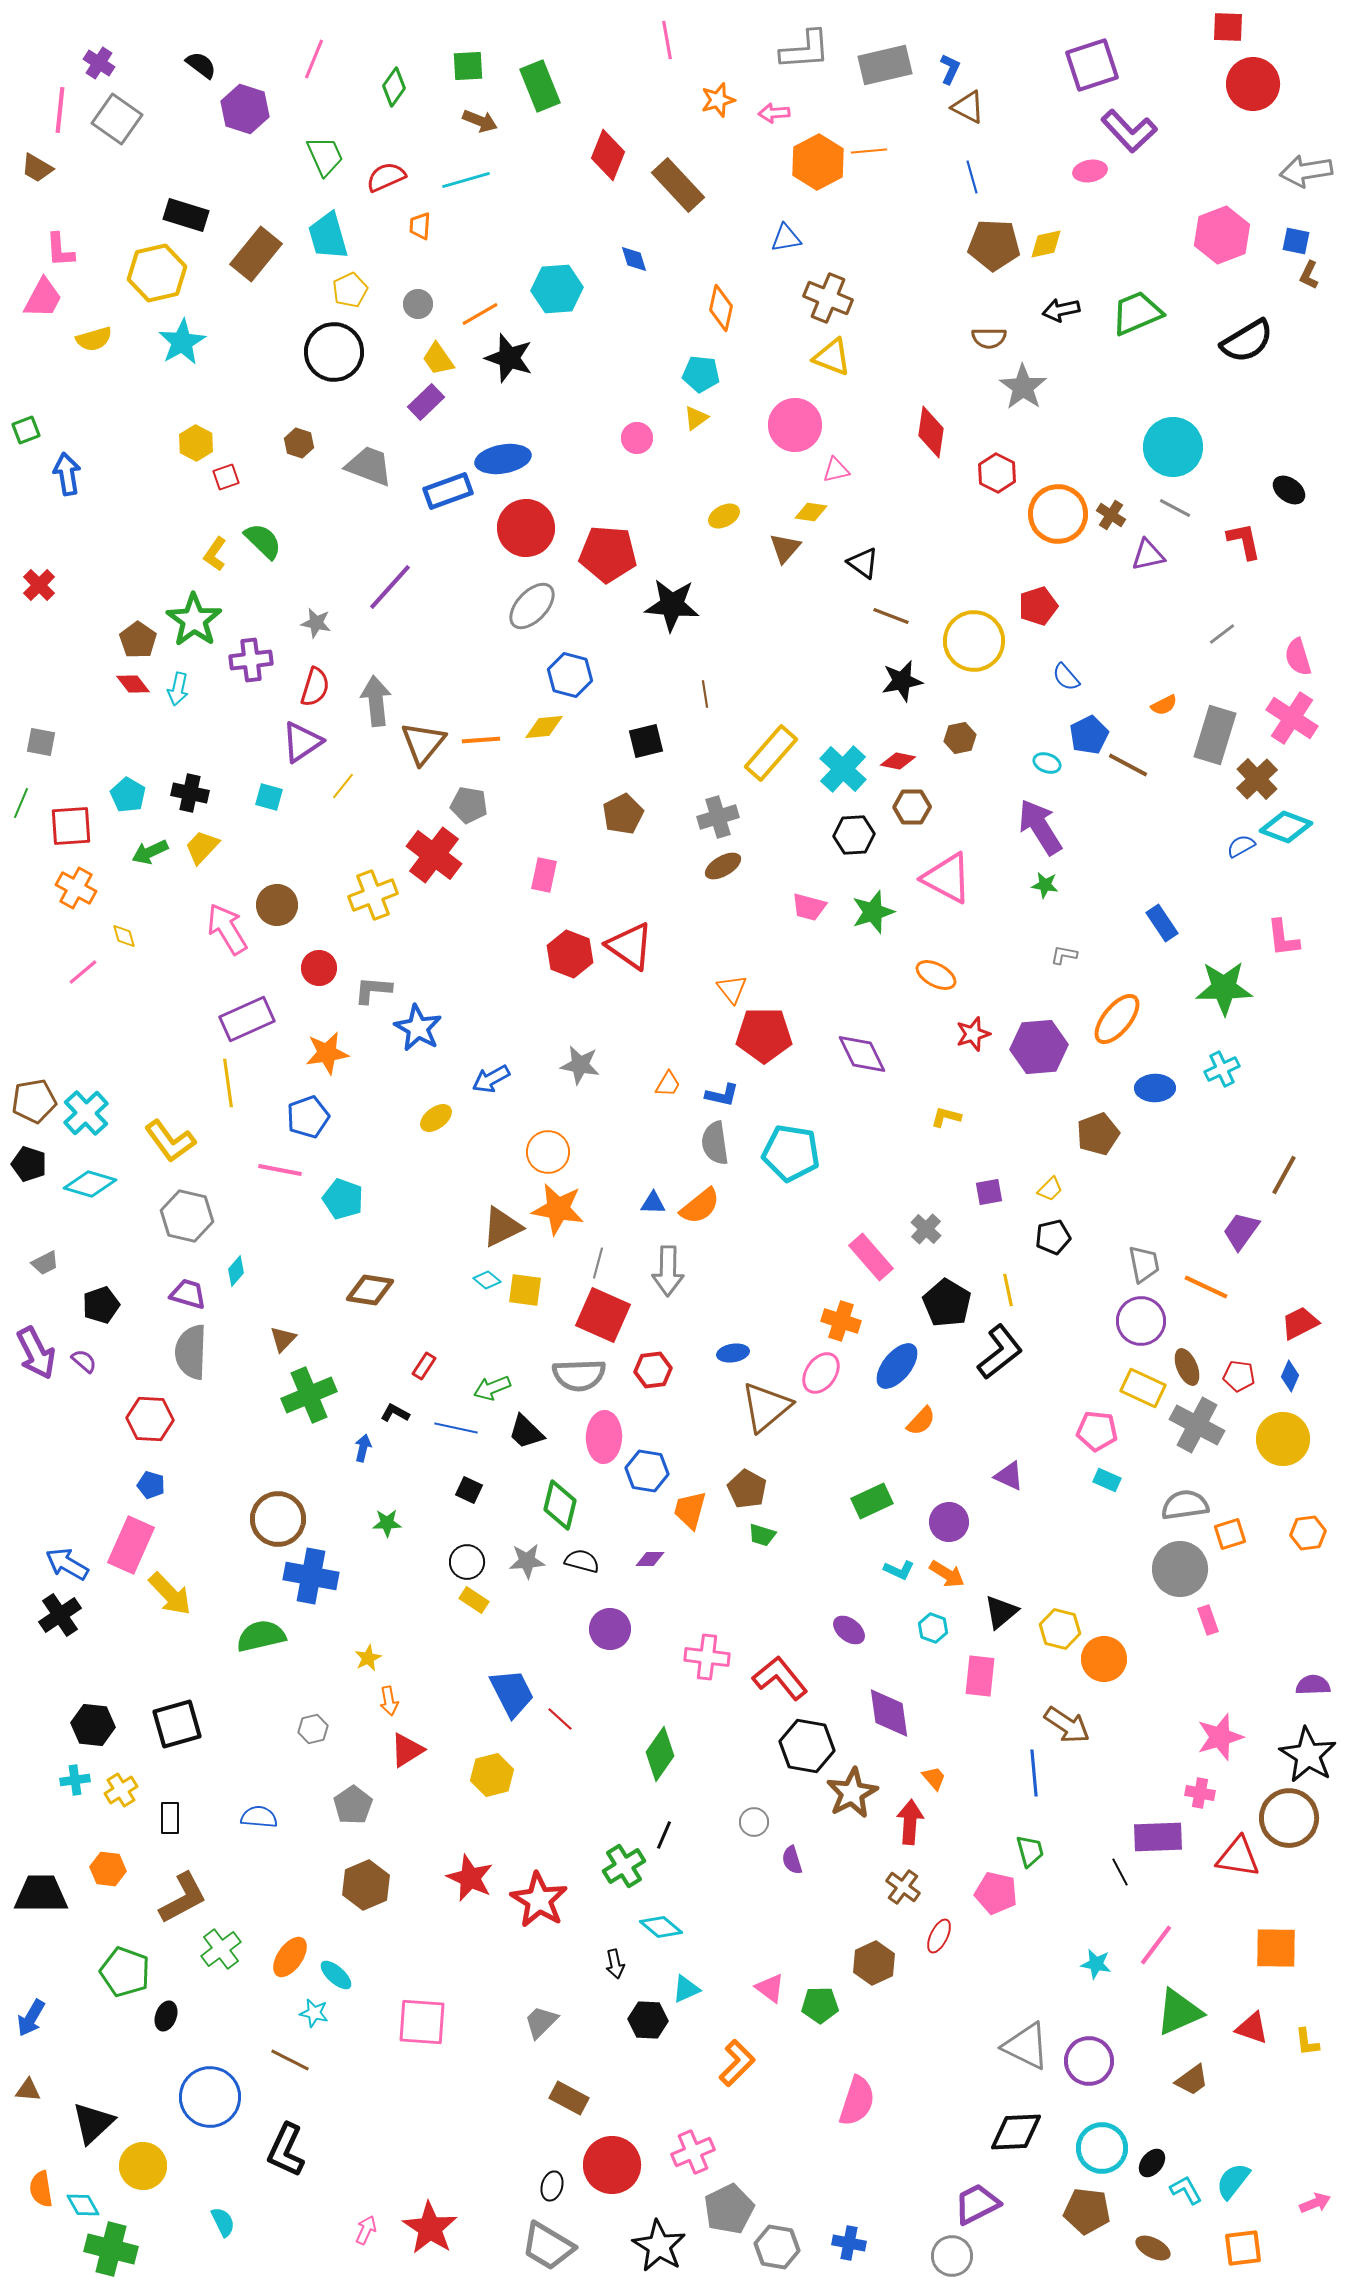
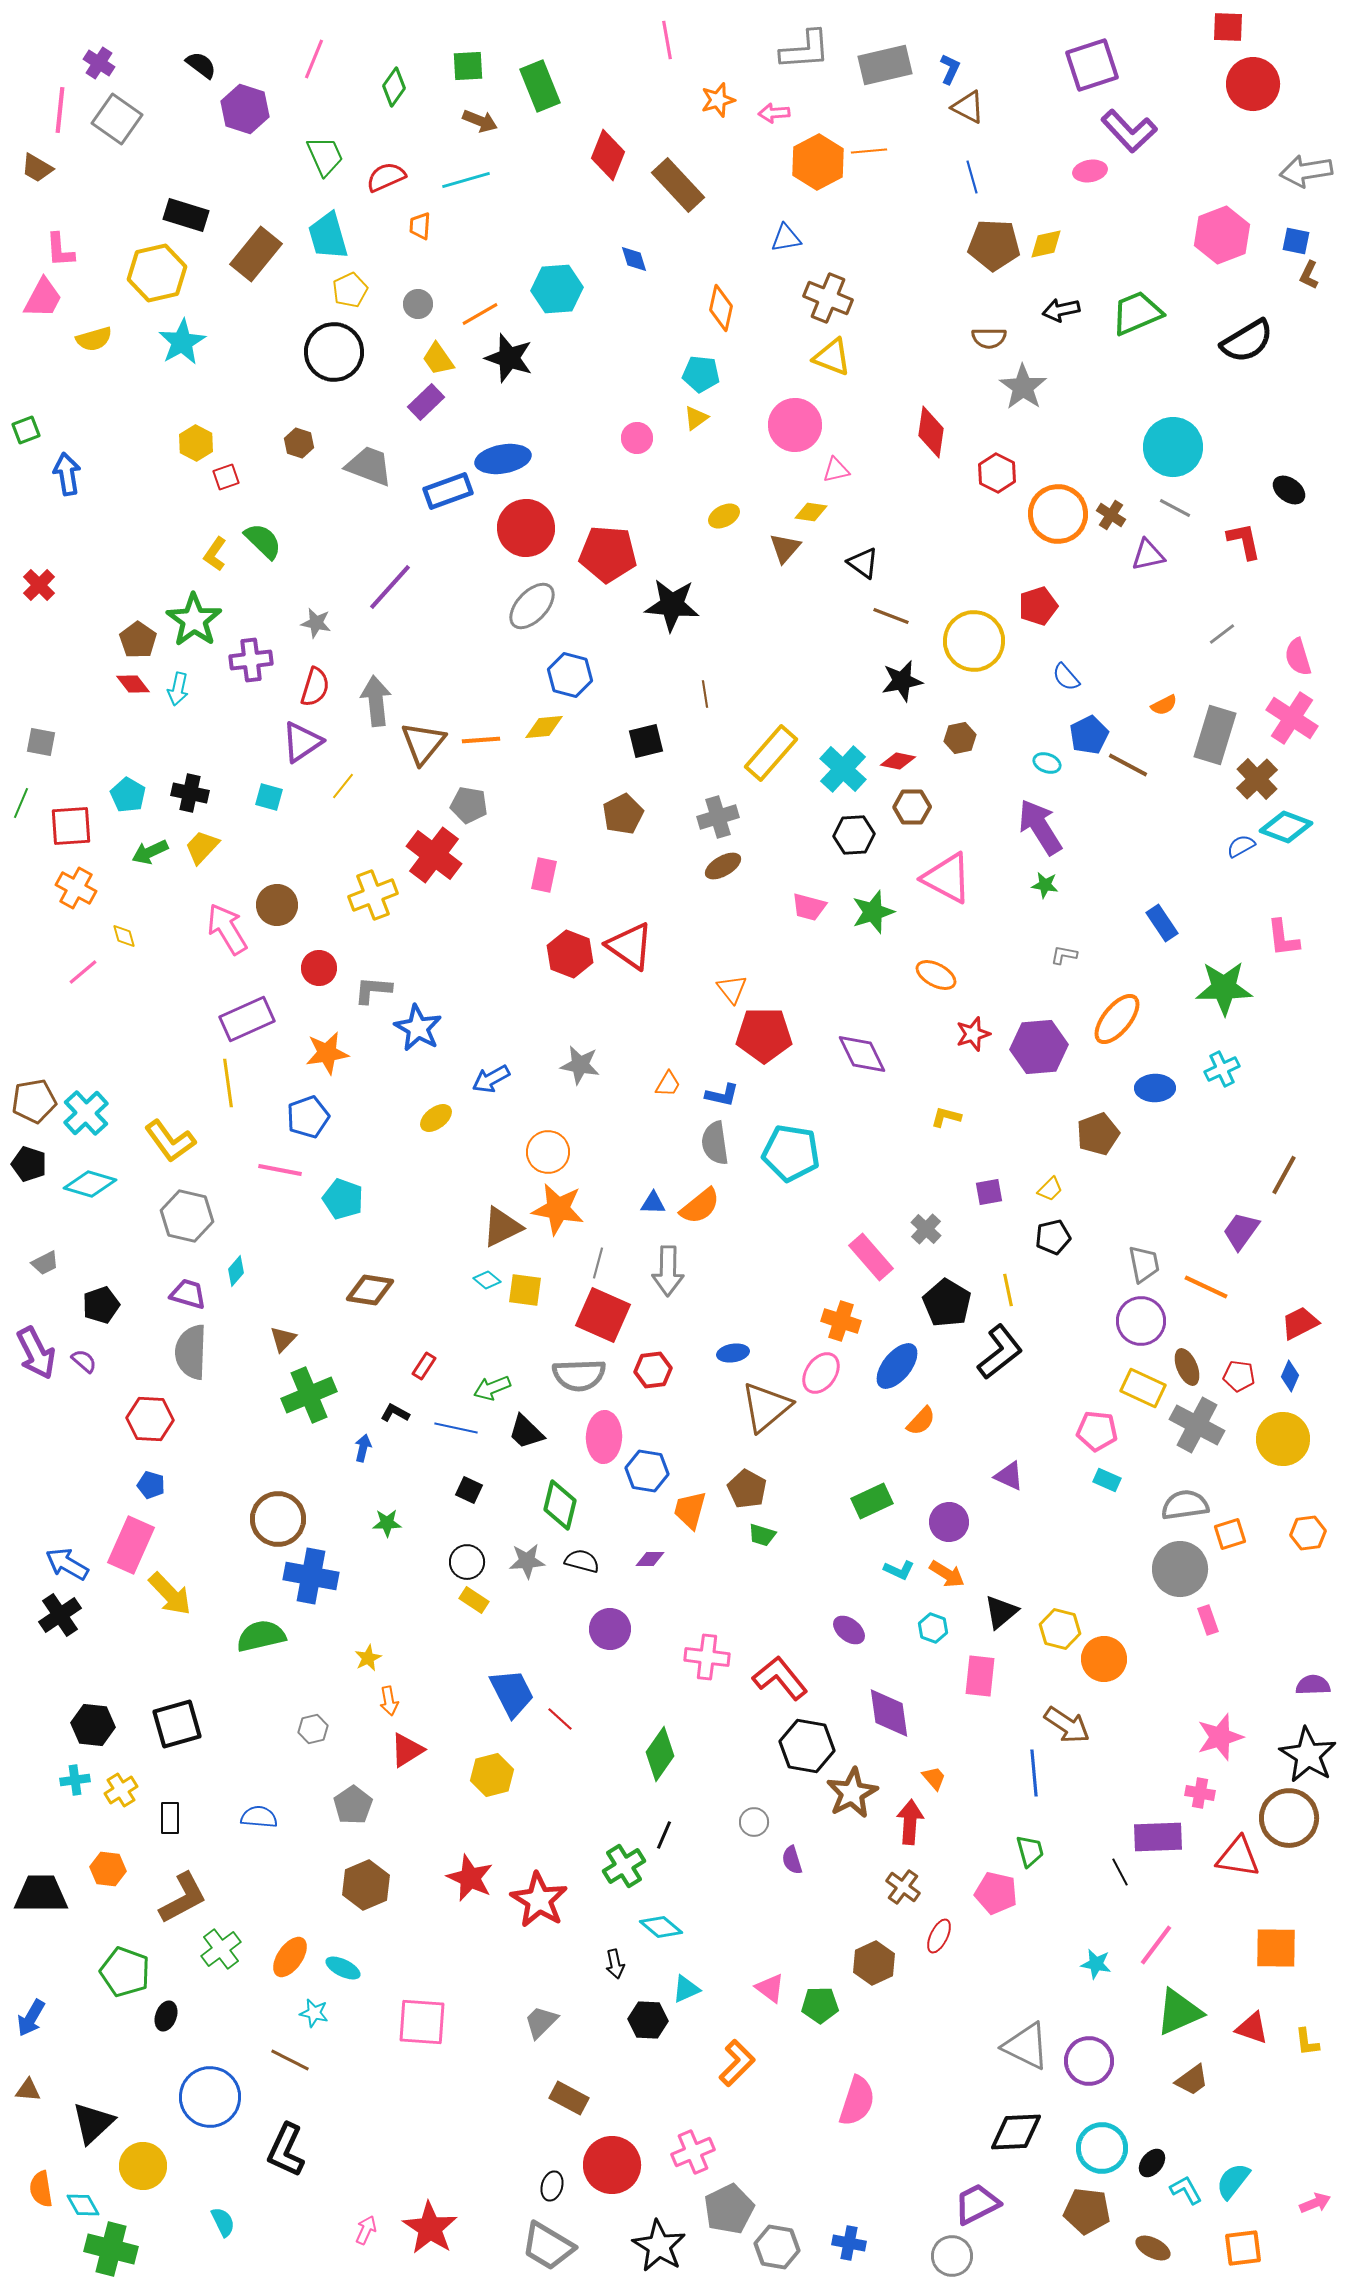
cyan ellipse at (336, 1975): moved 7 px right, 7 px up; rotated 16 degrees counterclockwise
